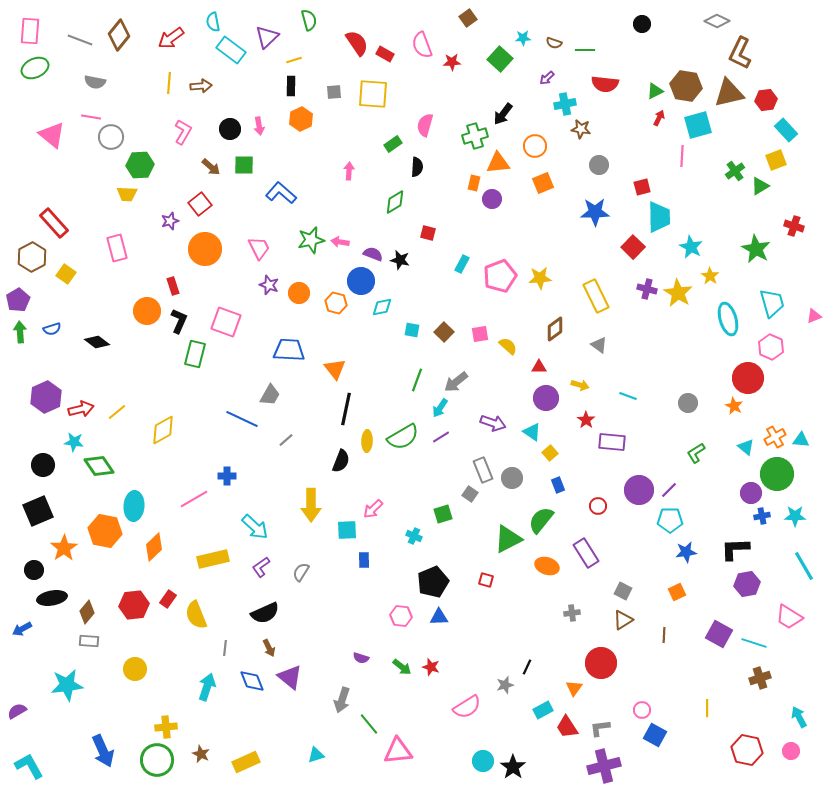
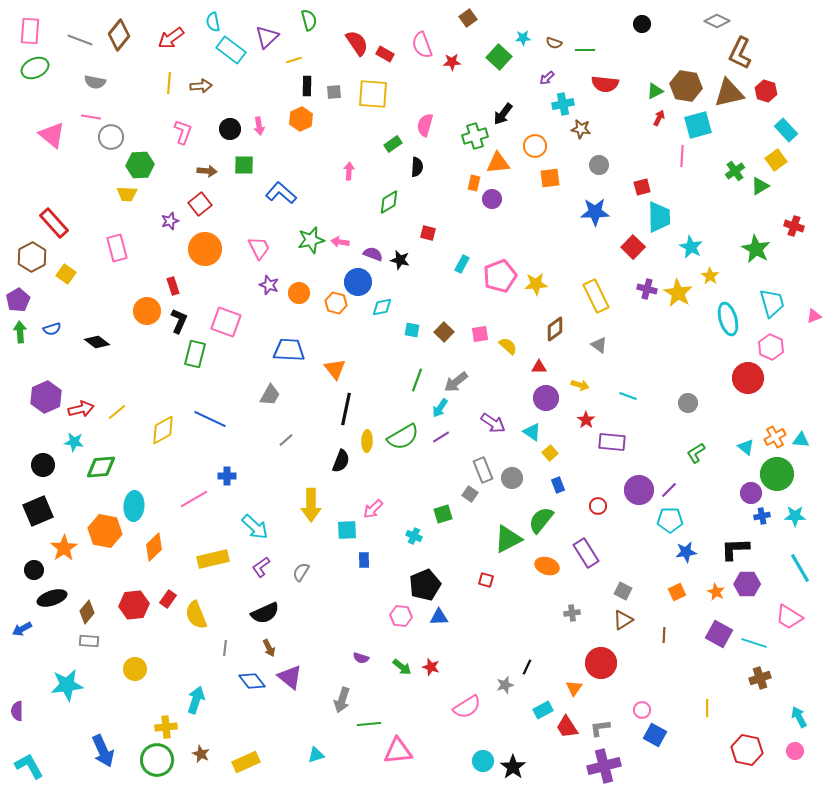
green square at (500, 59): moved 1 px left, 2 px up
black rectangle at (291, 86): moved 16 px right
red hexagon at (766, 100): moved 9 px up; rotated 25 degrees clockwise
cyan cross at (565, 104): moved 2 px left
pink L-shape at (183, 132): rotated 10 degrees counterclockwise
yellow square at (776, 160): rotated 15 degrees counterclockwise
brown arrow at (211, 167): moved 4 px left, 4 px down; rotated 36 degrees counterclockwise
orange square at (543, 183): moved 7 px right, 5 px up; rotated 15 degrees clockwise
green diamond at (395, 202): moved 6 px left
yellow star at (540, 278): moved 4 px left, 6 px down
blue circle at (361, 281): moved 3 px left, 1 px down
orange star at (734, 406): moved 18 px left, 186 px down
blue line at (242, 419): moved 32 px left
purple arrow at (493, 423): rotated 15 degrees clockwise
green diamond at (99, 466): moved 2 px right, 1 px down; rotated 60 degrees counterclockwise
cyan line at (804, 566): moved 4 px left, 2 px down
black pentagon at (433, 582): moved 8 px left, 3 px down
purple hexagon at (747, 584): rotated 10 degrees clockwise
black ellipse at (52, 598): rotated 8 degrees counterclockwise
blue diamond at (252, 681): rotated 16 degrees counterclockwise
cyan arrow at (207, 687): moved 11 px left, 13 px down
purple semicircle at (17, 711): rotated 60 degrees counterclockwise
green line at (369, 724): rotated 55 degrees counterclockwise
pink circle at (791, 751): moved 4 px right
